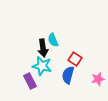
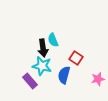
red square: moved 1 px right, 1 px up
blue semicircle: moved 4 px left
purple rectangle: rotated 14 degrees counterclockwise
